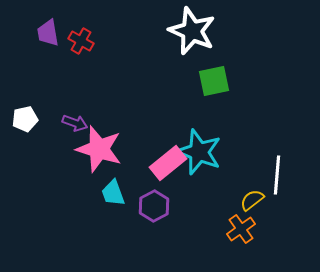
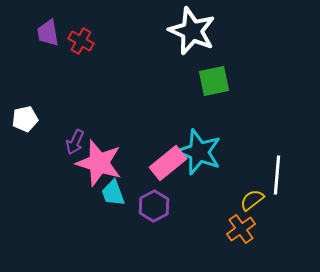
purple arrow: moved 19 px down; rotated 95 degrees clockwise
pink star: moved 14 px down
